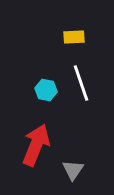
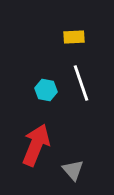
gray triangle: rotated 15 degrees counterclockwise
